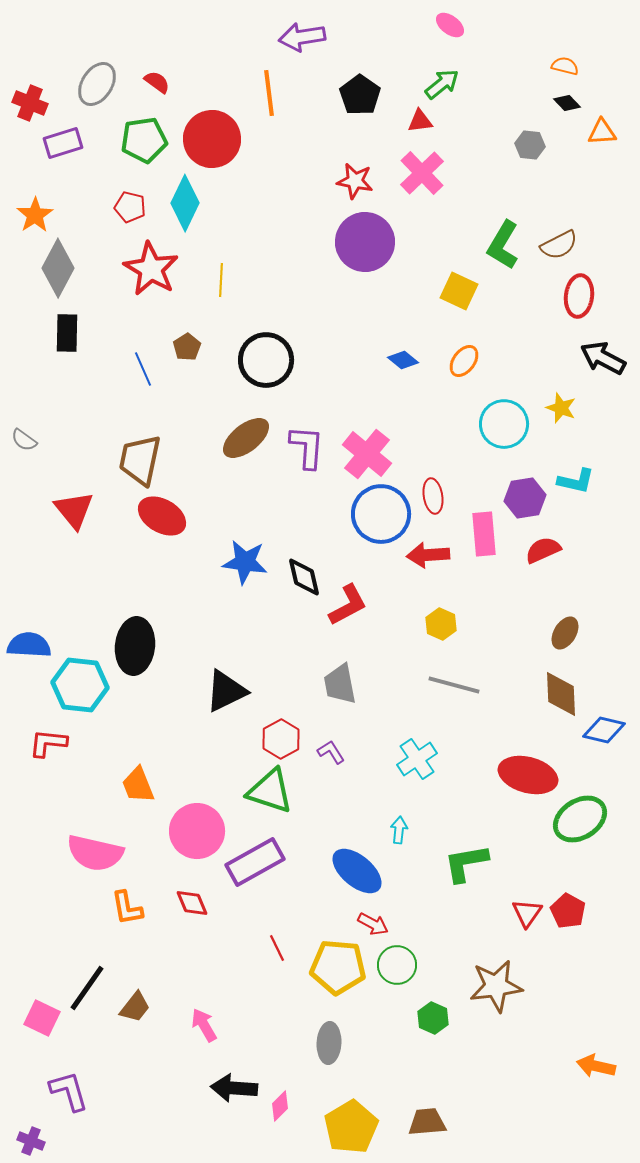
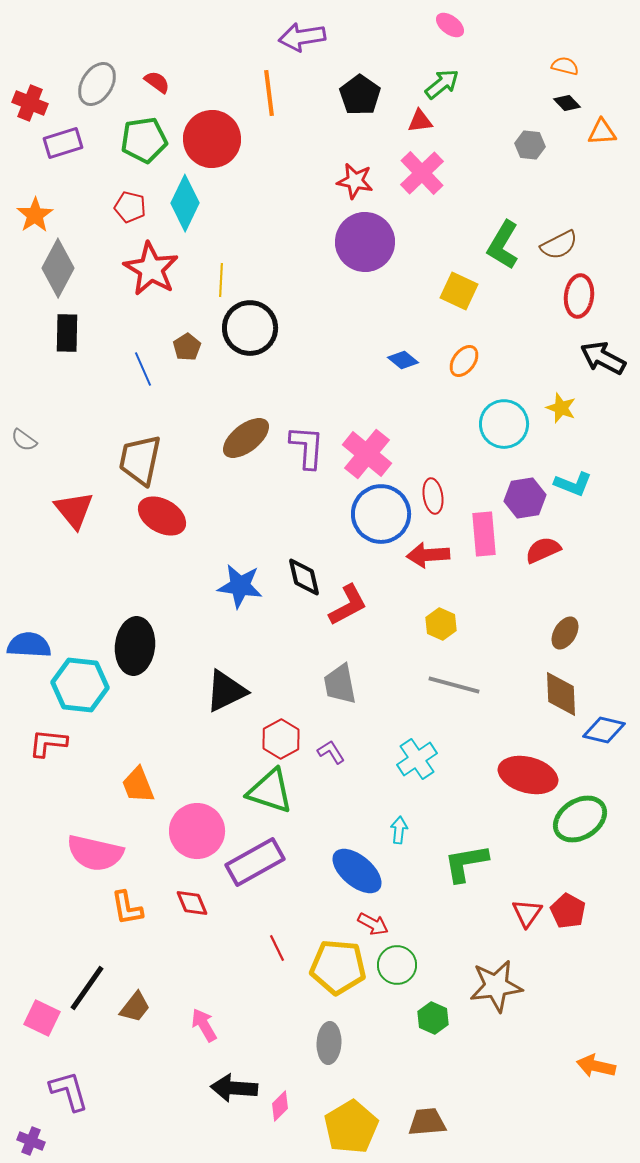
black circle at (266, 360): moved 16 px left, 32 px up
cyan L-shape at (576, 481): moved 3 px left, 3 px down; rotated 9 degrees clockwise
blue star at (245, 562): moved 5 px left, 24 px down
